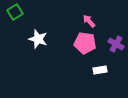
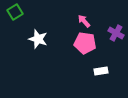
pink arrow: moved 5 px left
purple cross: moved 11 px up
white rectangle: moved 1 px right, 1 px down
